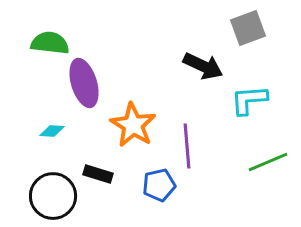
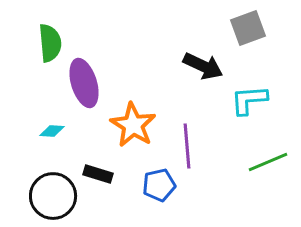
green semicircle: rotated 78 degrees clockwise
